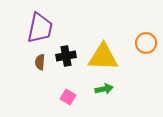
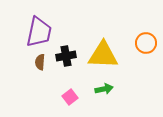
purple trapezoid: moved 1 px left, 4 px down
yellow triangle: moved 2 px up
pink square: moved 2 px right; rotated 21 degrees clockwise
